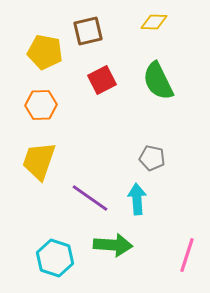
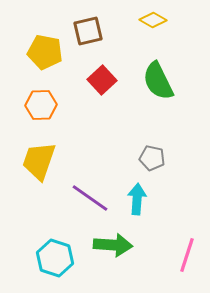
yellow diamond: moved 1 px left, 2 px up; rotated 28 degrees clockwise
red square: rotated 16 degrees counterclockwise
cyan arrow: rotated 8 degrees clockwise
